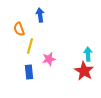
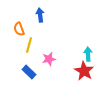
yellow line: moved 1 px left, 1 px up
blue rectangle: rotated 40 degrees counterclockwise
